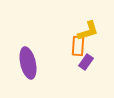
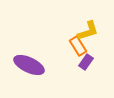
orange rectangle: rotated 36 degrees counterclockwise
purple ellipse: moved 1 px right, 2 px down; rotated 52 degrees counterclockwise
